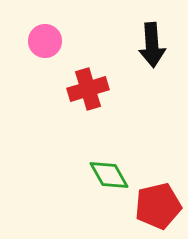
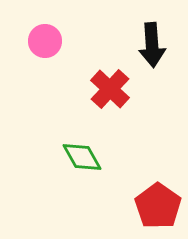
red cross: moved 22 px right; rotated 30 degrees counterclockwise
green diamond: moved 27 px left, 18 px up
red pentagon: rotated 24 degrees counterclockwise
